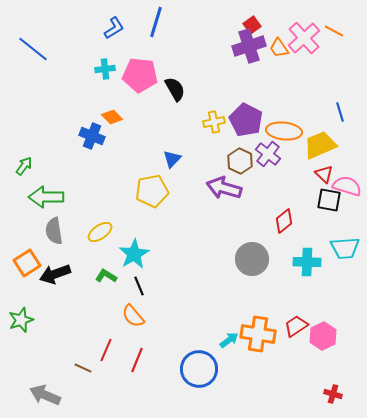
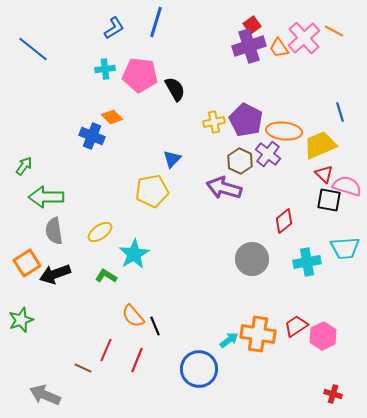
cyan cross at (307, 262): rotated 12 degrees counterclockwise
black line at (139, 286): moved 16 px right, 40 px down
